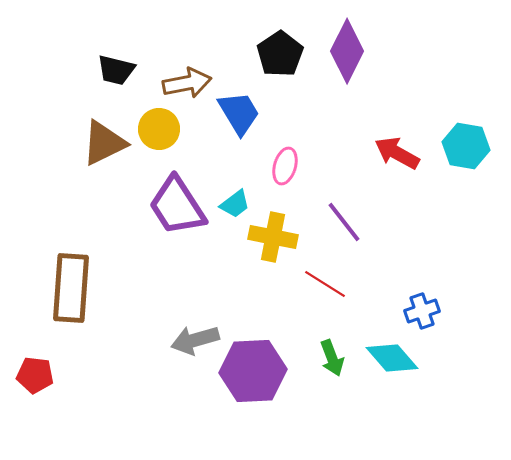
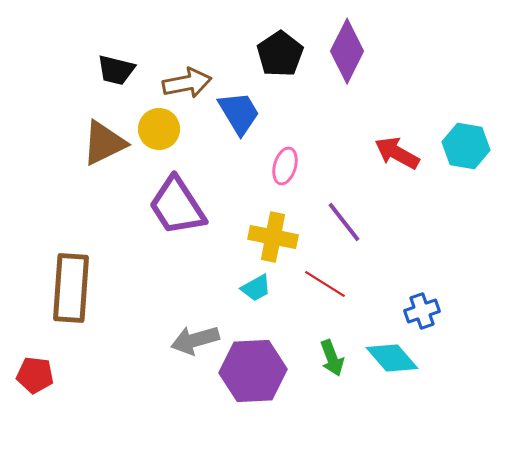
cyan trapezoid: moved 21 px right, 84 px down; rotated 8 degrees clockwise
